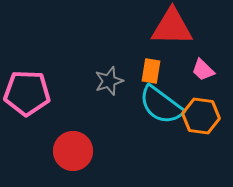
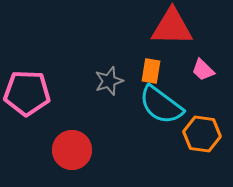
orange hexagon: moved 1 px right, 18 px down
red circle: moved 1 px left, 1 px up
